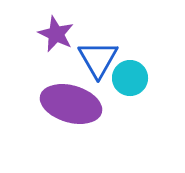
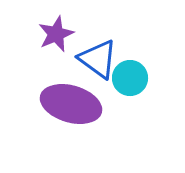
purple star: rotated 24 degrees clockwise
blue triangle: rotated 24 degrees counterclockwise
